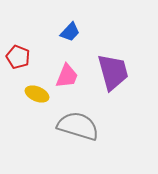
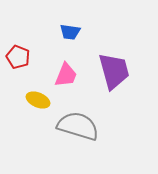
blue trapezoid: rotated 55 degrees clockwise
purple trapezoid: moved 1 px right, 1 px up
pink trapezoid: moved 1 px left, 1 px up
yellow ellipse: moved 1 px right, 6 px down
